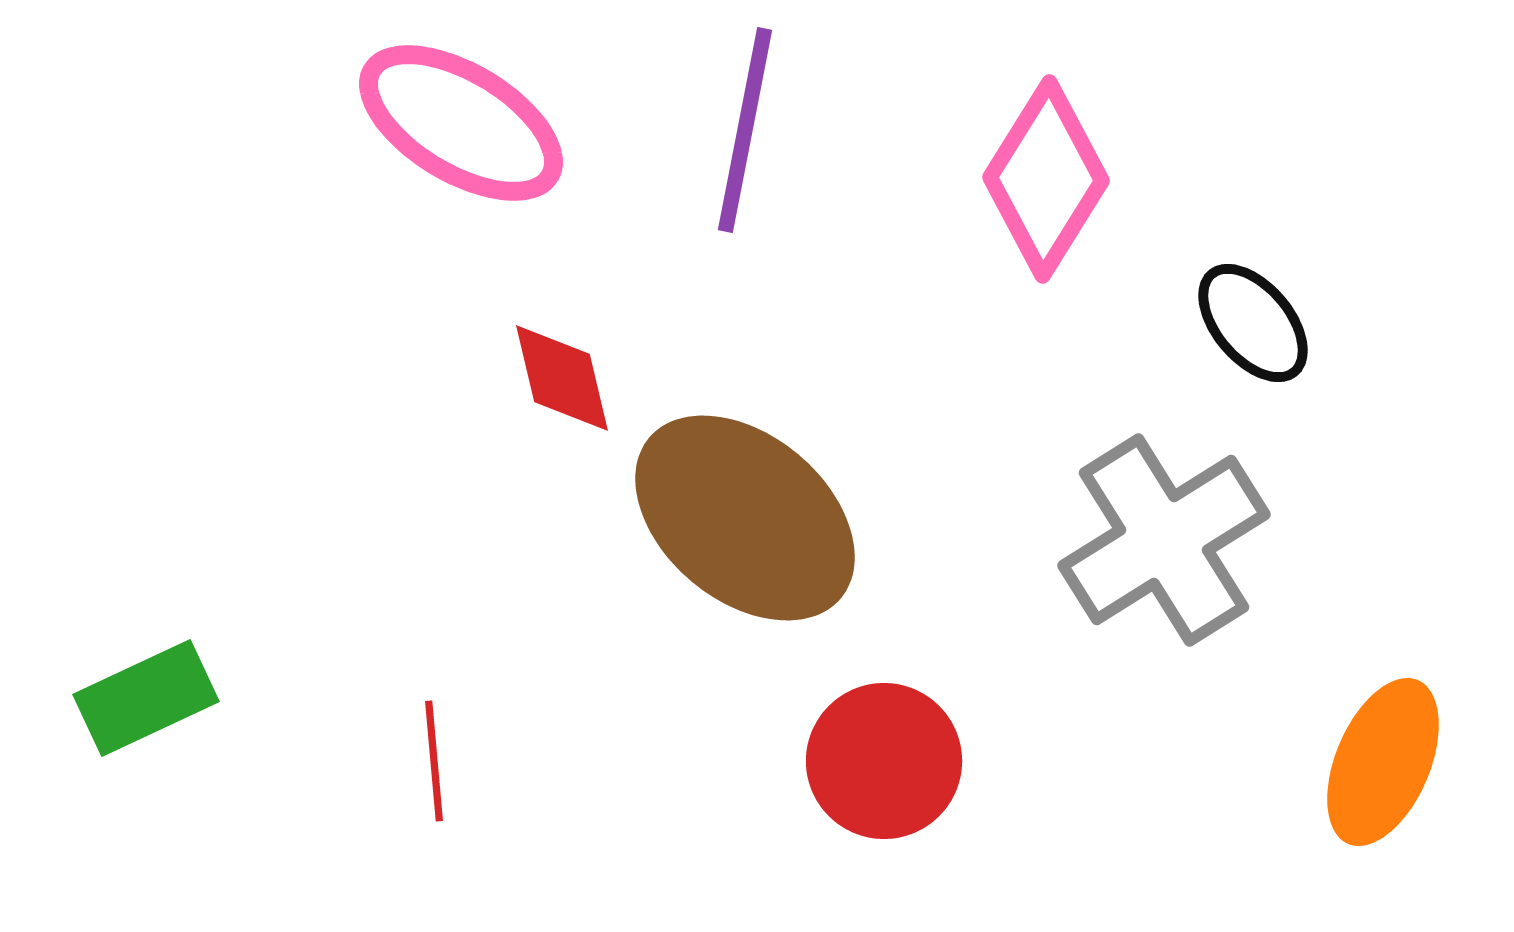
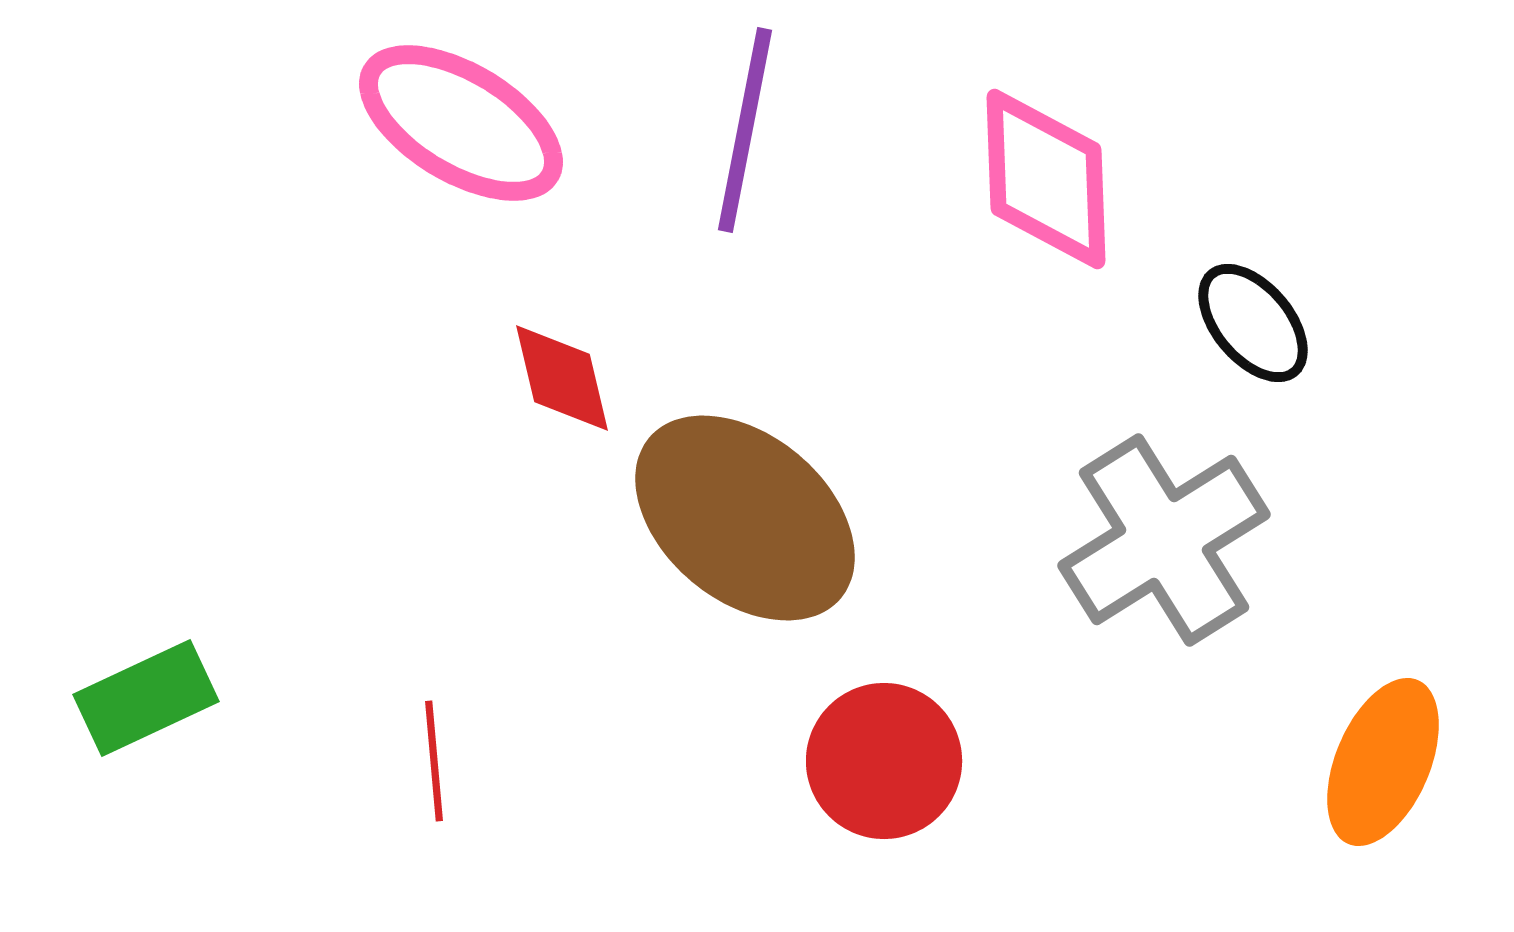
pink diamond: rotated 34 degrees counterclockwise
